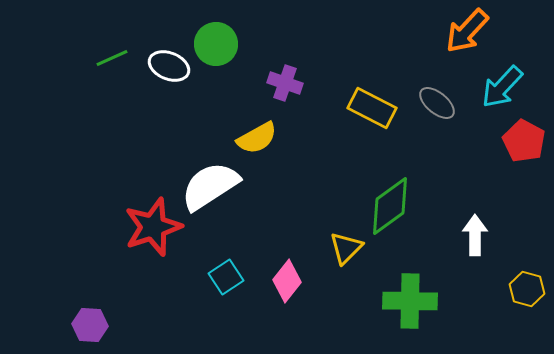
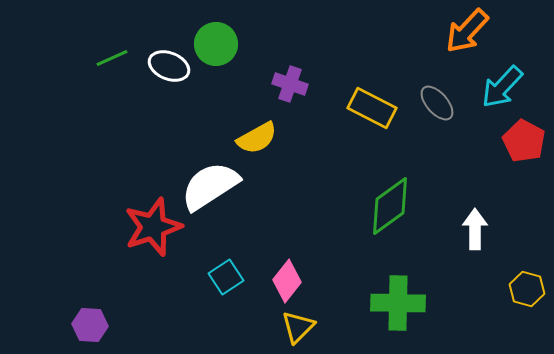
purple cross: moved 5 px right, 1 px down
gray ellipse: rotated 9 degrees clockwise
white arrow: moved 6 px up
yellow triangle: moved 48 px left, 79 px down
green cross: moved 12 px left, 2 px down
